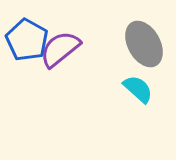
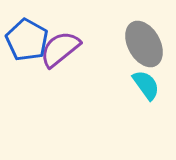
cyan semicircle: moved 8 px right, 4 px up; rotated 12 degrees clockwise
